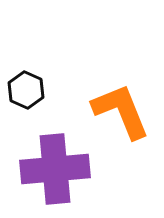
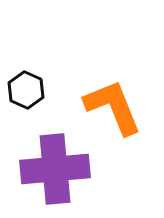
orange L-shape: moved 8 px left, 4 px up
